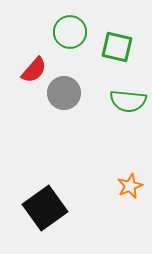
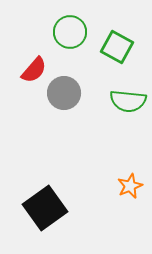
green square: rotated 16 degrees clockwise
